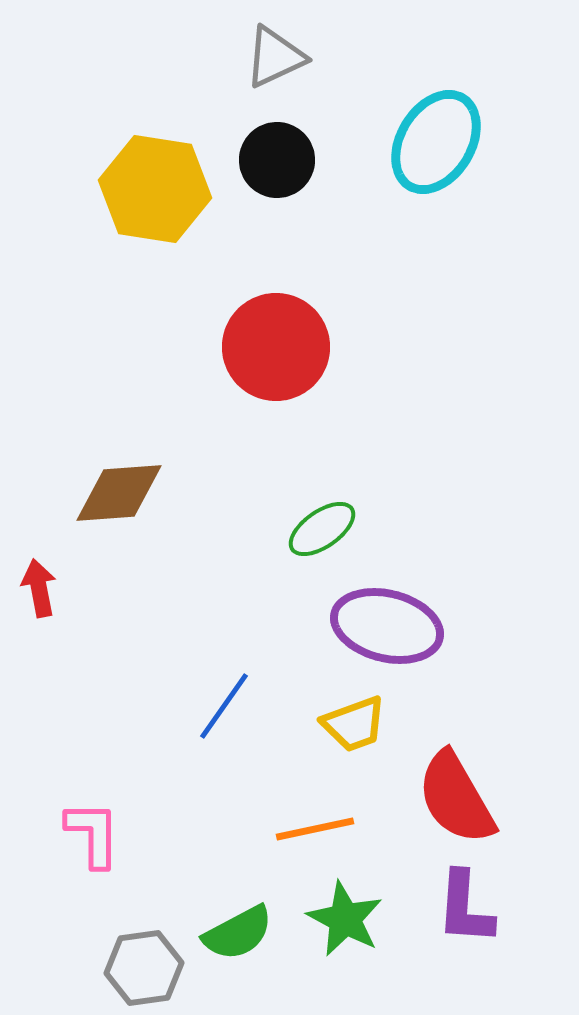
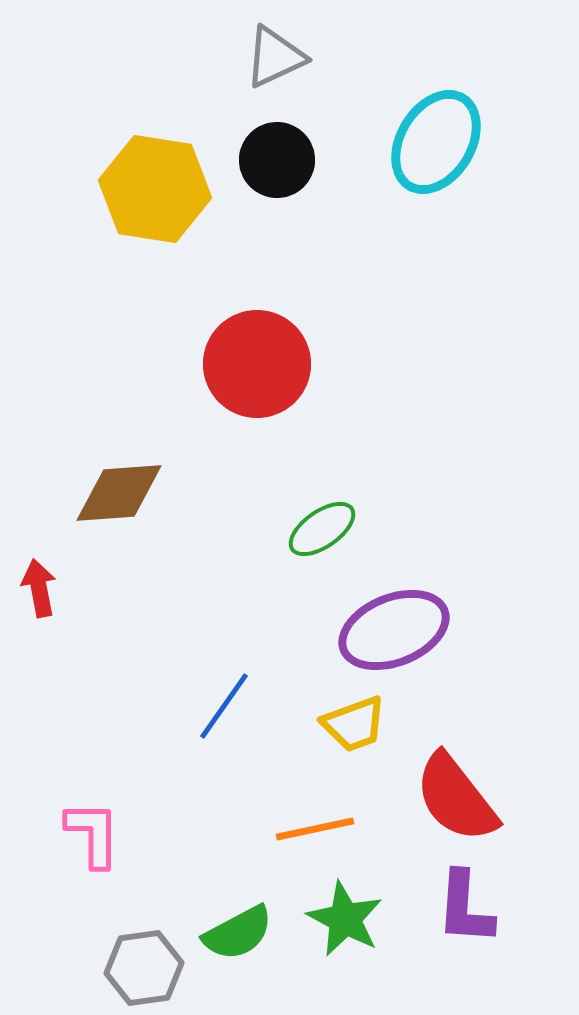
red circle: moved 19 px left, 17 px down
purple ellipse: moved 7 px right, 4 px down; rotated 36 degrees counterclockwise
red semicircle: rotated 8 degrees counterclockwise
